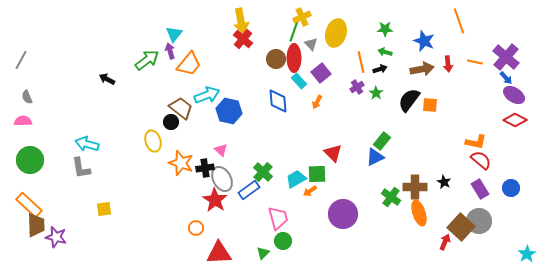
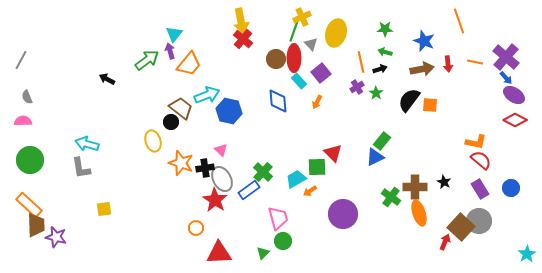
green square at (317, 174): moved 7 px up
